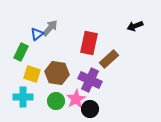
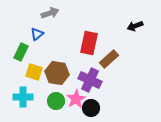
gray arrow: moved 15 px up; rotated 30 degrees clockwise
yellow square: moved 2 px right, 2 px up
black circle: moved 1 px right, 1 px up
